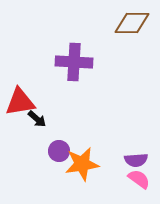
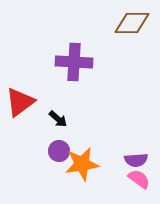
red triangle: rotated 28 degrees counterclockwise
black arrow: moved 21 px right
